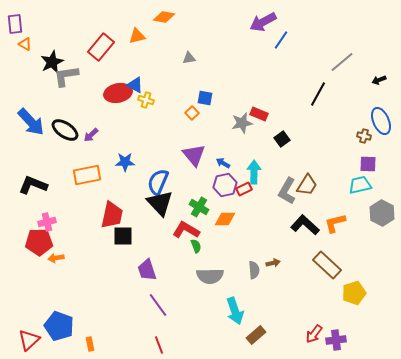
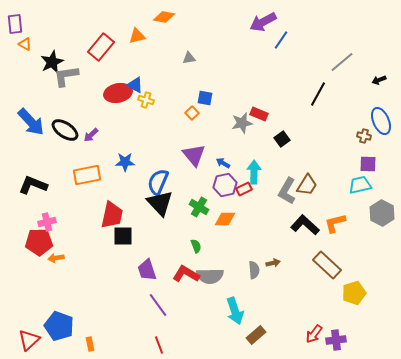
red L-shape at (186, 230): moved 44 px down
